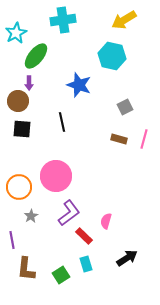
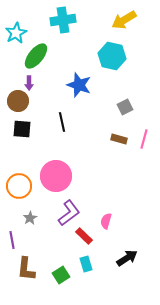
orange circle: moved 1 px up
gray star: moved 1 px left, 2 px down
